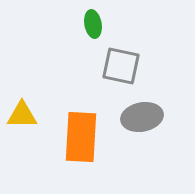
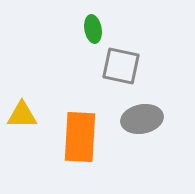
green ellipse: moved 5 px down
gray ellipse: moved 2 px down
orange rectangle: moved 1 px left
